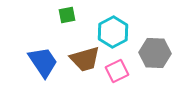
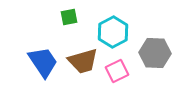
green square: moved 2 px right, 2 px down
brown trapezoid: moved 2 px left, 2 px down
